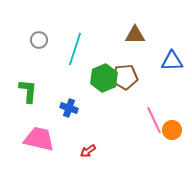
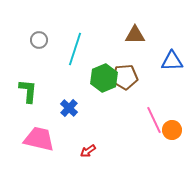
blue cross: rotated 24 degrees clockwise
